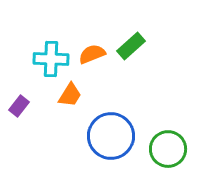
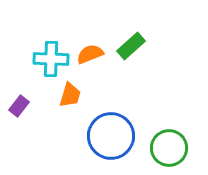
orange semicircle: moved 2 px left
orange trapezoid: rotated 16 degrees counterclockwise
green circle: moved 1 px right, 1 px up
